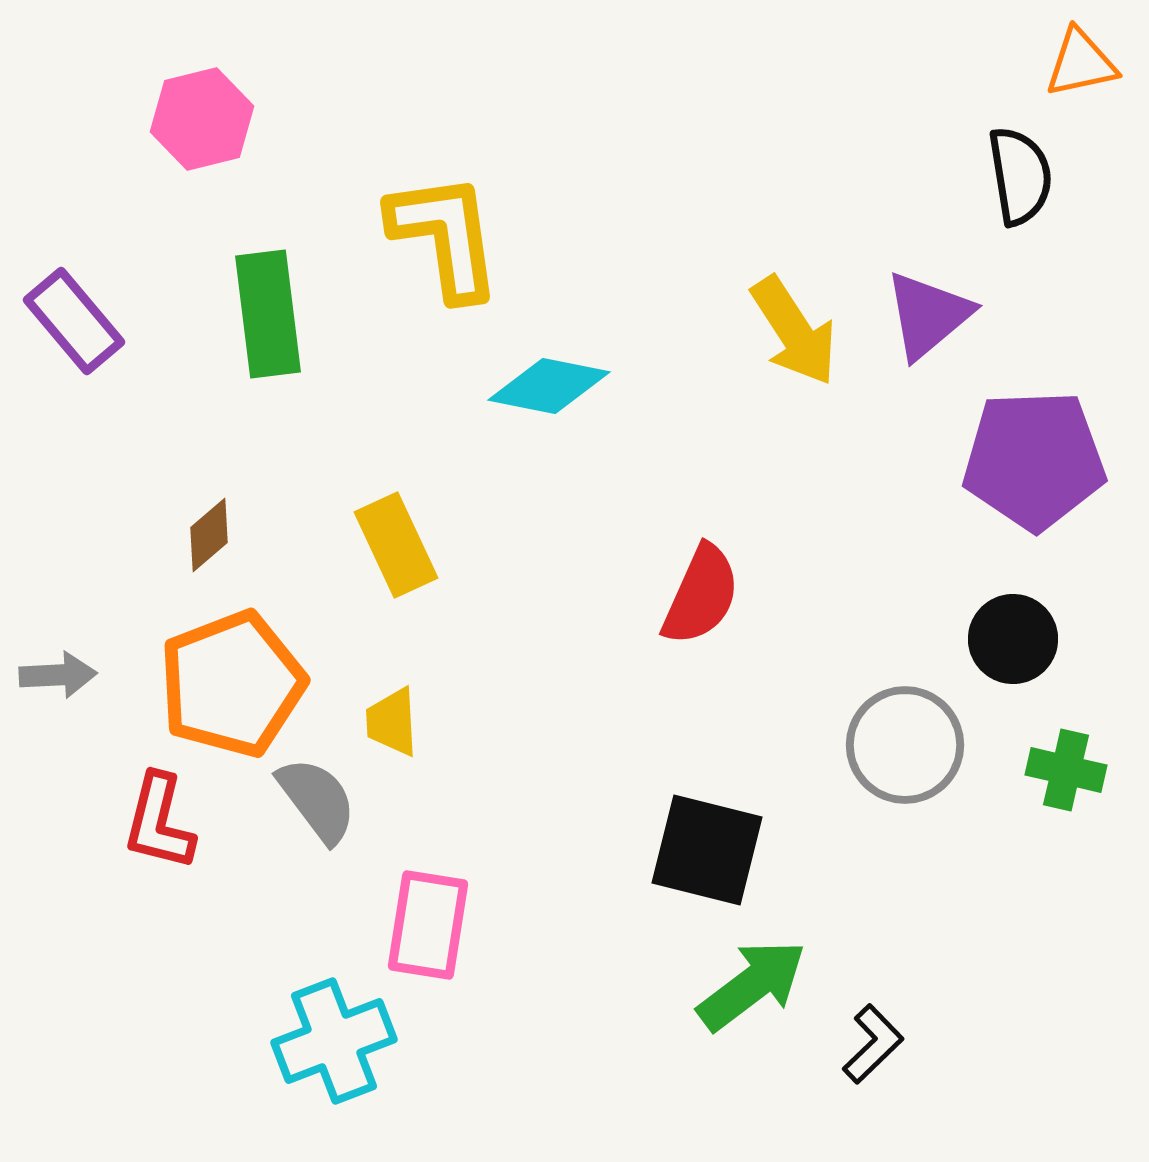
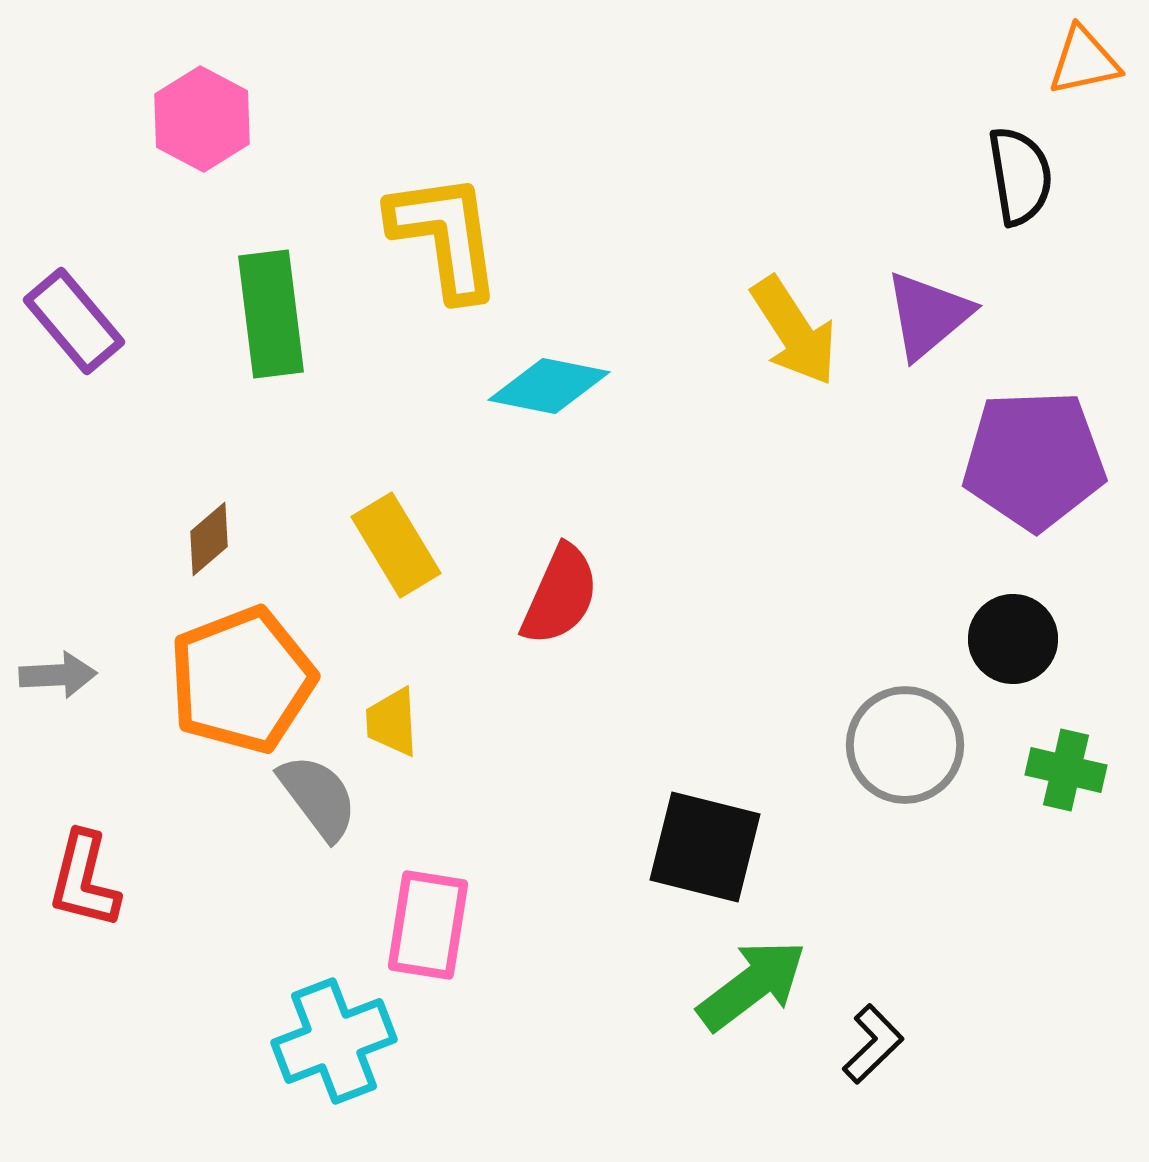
orange triangle: moved 3 px right, 2 px up
pink hexagon: rotated 18 degrees counterclockwise
green rectangle: moved 3 px right
brown diamond: moved 4 px down
yellow rectangle: rotated 6 degrees counterclockwise
red semicircle: moved 141 px left
orange pentagon: moved 10 px right, 4 px up
gray semicircle: moved 1 px right, 3 px up
red L-shape: moved 75 px left, 58 px down
black square: moved 2 px left, 3 px up
